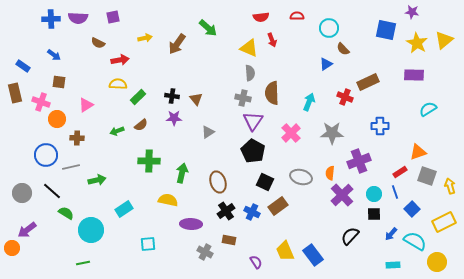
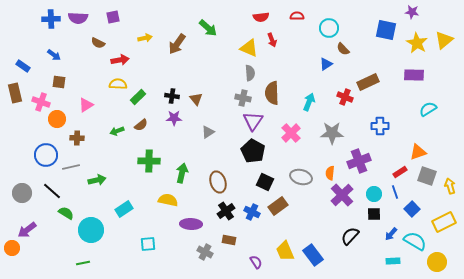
cyan rectangle at (393, 265): moved 4 px up
